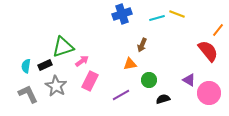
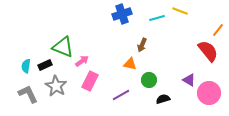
yellow line: moved 3 px right, 3 px up
green triangle: rotated 40 degrees clockwise
orange triangle: rotated 24 degrees clockwise
